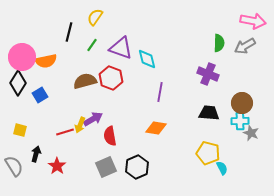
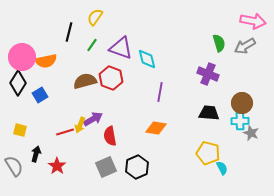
green semicircle: rotated 18 degrees counterclockwise
